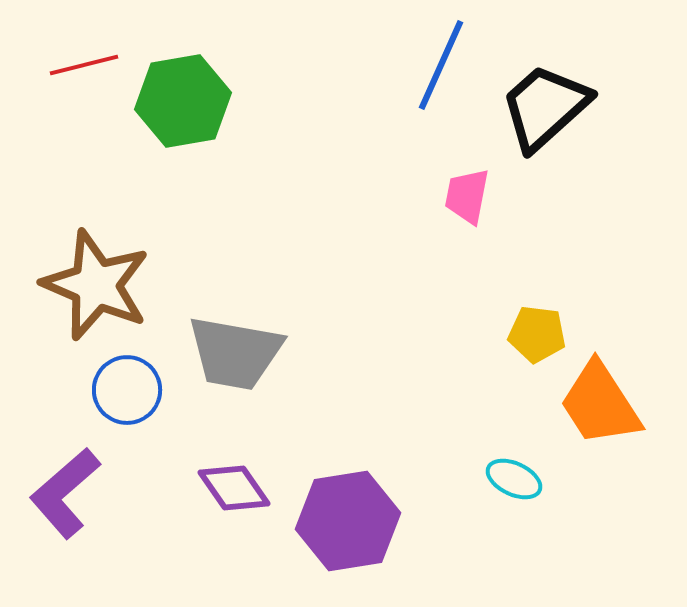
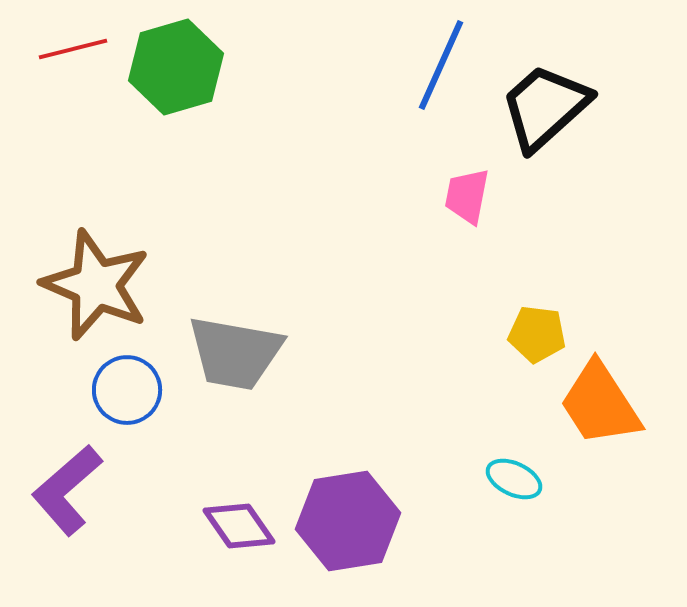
red line: moved 11 px left, 16 px up
green hexagon: moved 7 px left, 34 px up; rotated 6 degrees counterclockwise
purple diamond: moved 5 px right, 38 px down
purple L-shape: moved 2 px right, 3 px up
